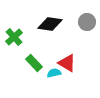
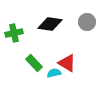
green cross: moved 4 px up; rotated 30 degrees clockwise
